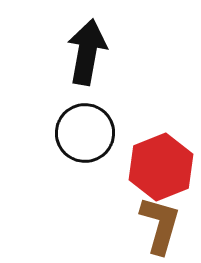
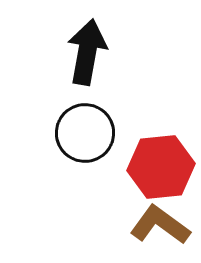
red hexagon: rotated 16 degrees clockwise
brown L-shape: rotated 70 degrees counterclockwise
